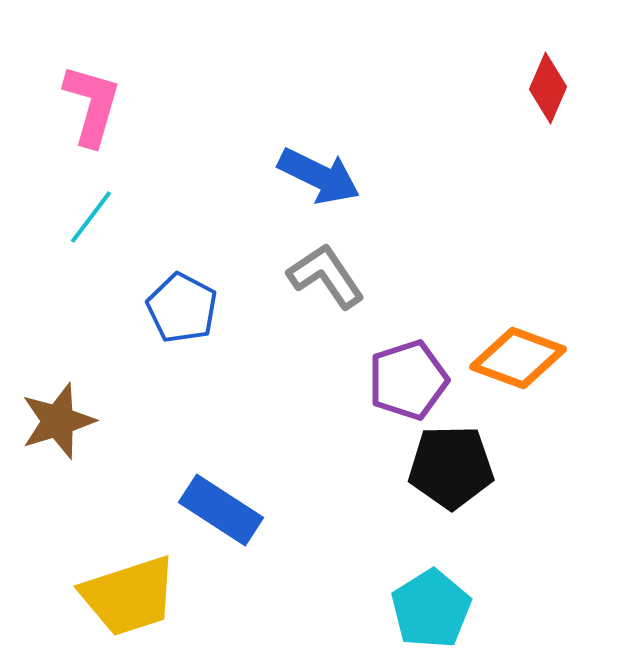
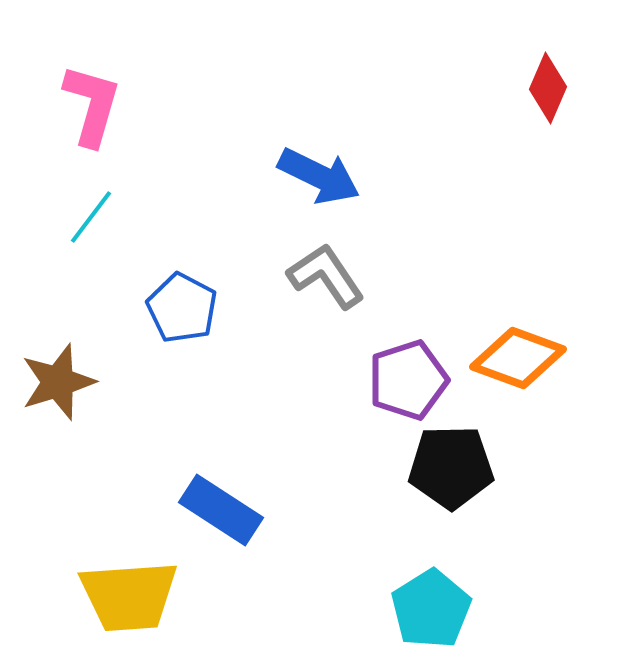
brown star: moved 39 px up
yellow trapezoid: rotated 14 degrees clockwise
